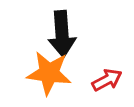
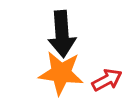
orange star: moved 12 px right
